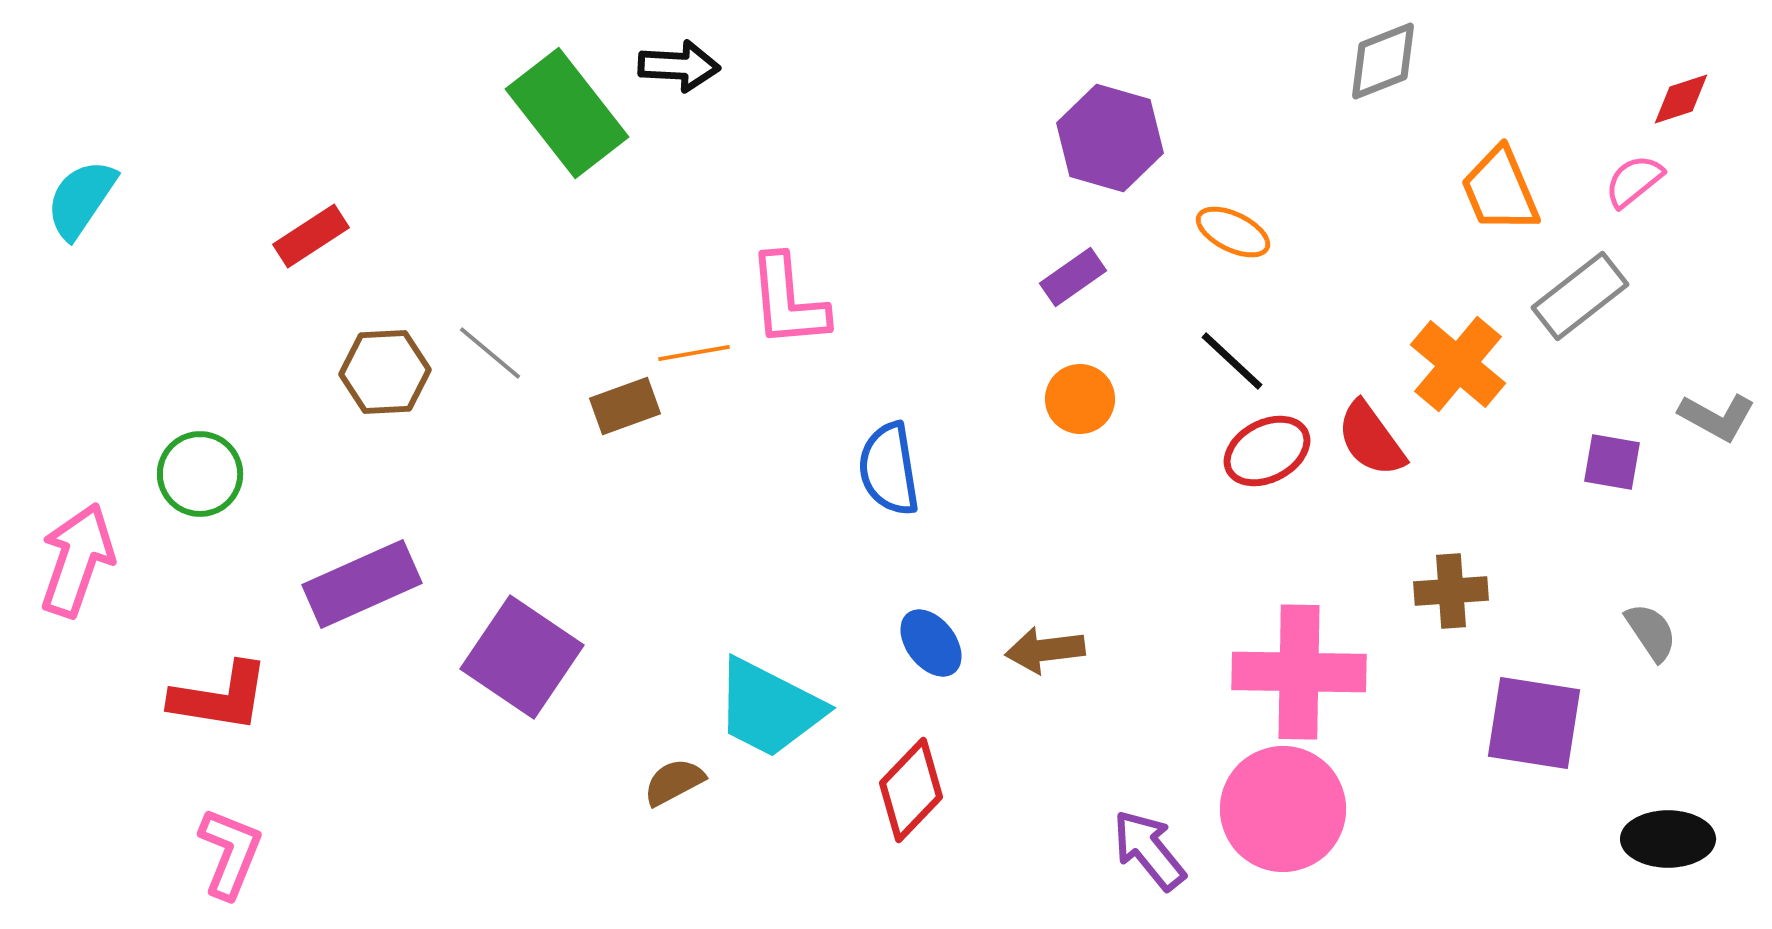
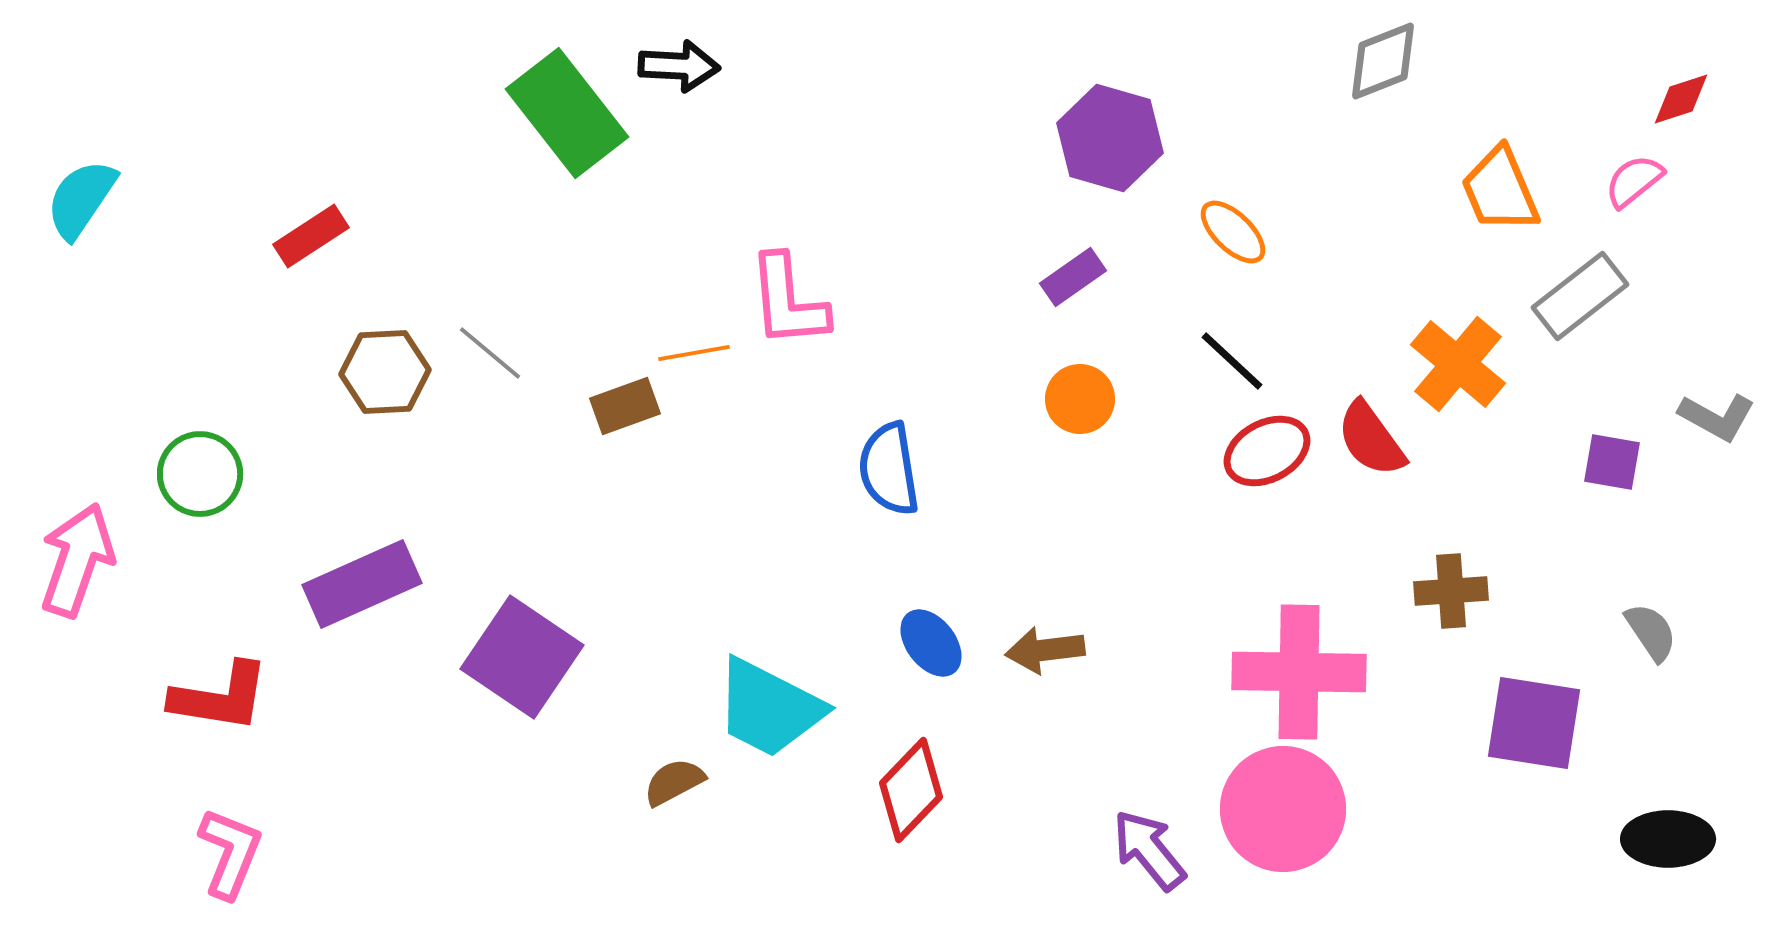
orange ellipse at (1233, 232): rotated 18 degrees clockwise
